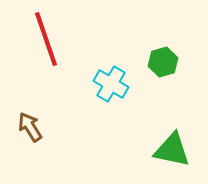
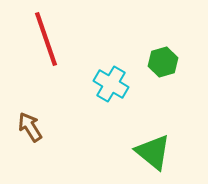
green triangle: moved 19 px left, 2 px down; rotated 27 degrees clockwise
